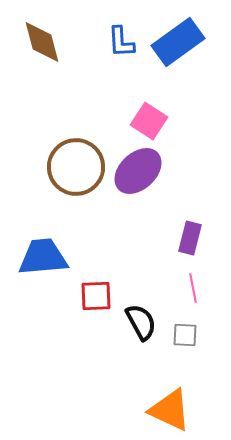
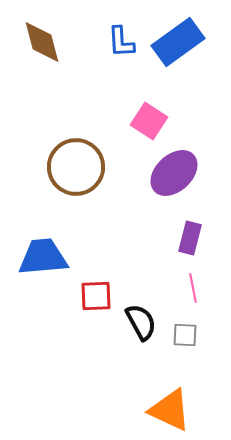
purple ellipse: moved 36 px right, 2 px down
